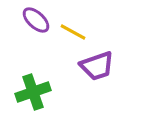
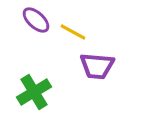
purple trapezoid: rotated 24 degrees clockwise
green cross: moved 1 px right; rotated 12 degrees counterclockwise
